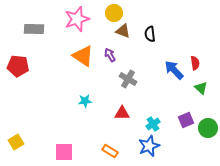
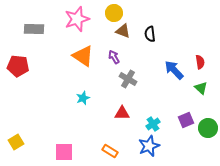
purple arrow: moved 4 px right, 2 px down
red semicircle: moved 5 px right, 1 px up
cyan star: moved 2 px left, 3 px up; rotated 16 degrees counterclockwise
